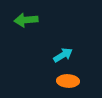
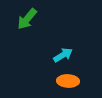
green arrow: moved 1 px right, 1 px up; rotated 45 degrees counterclockwise
